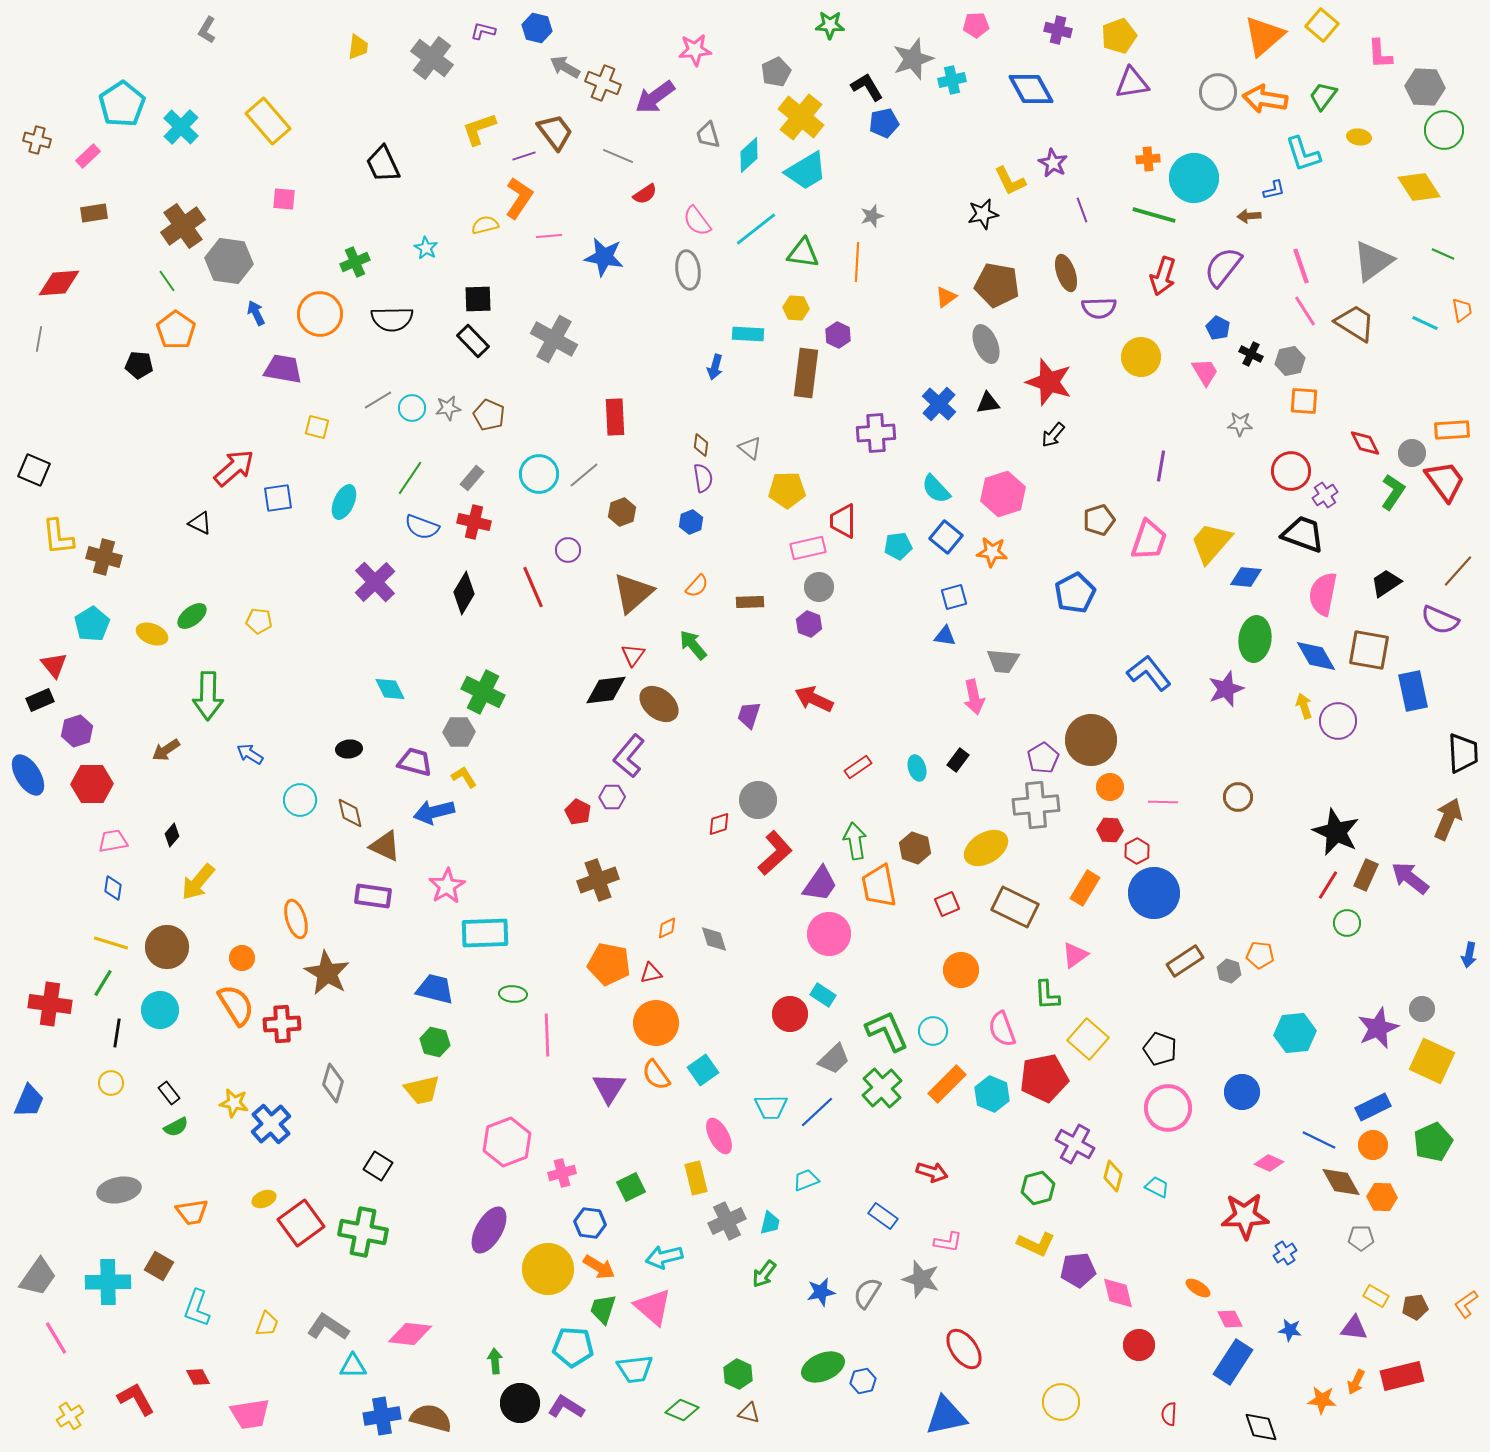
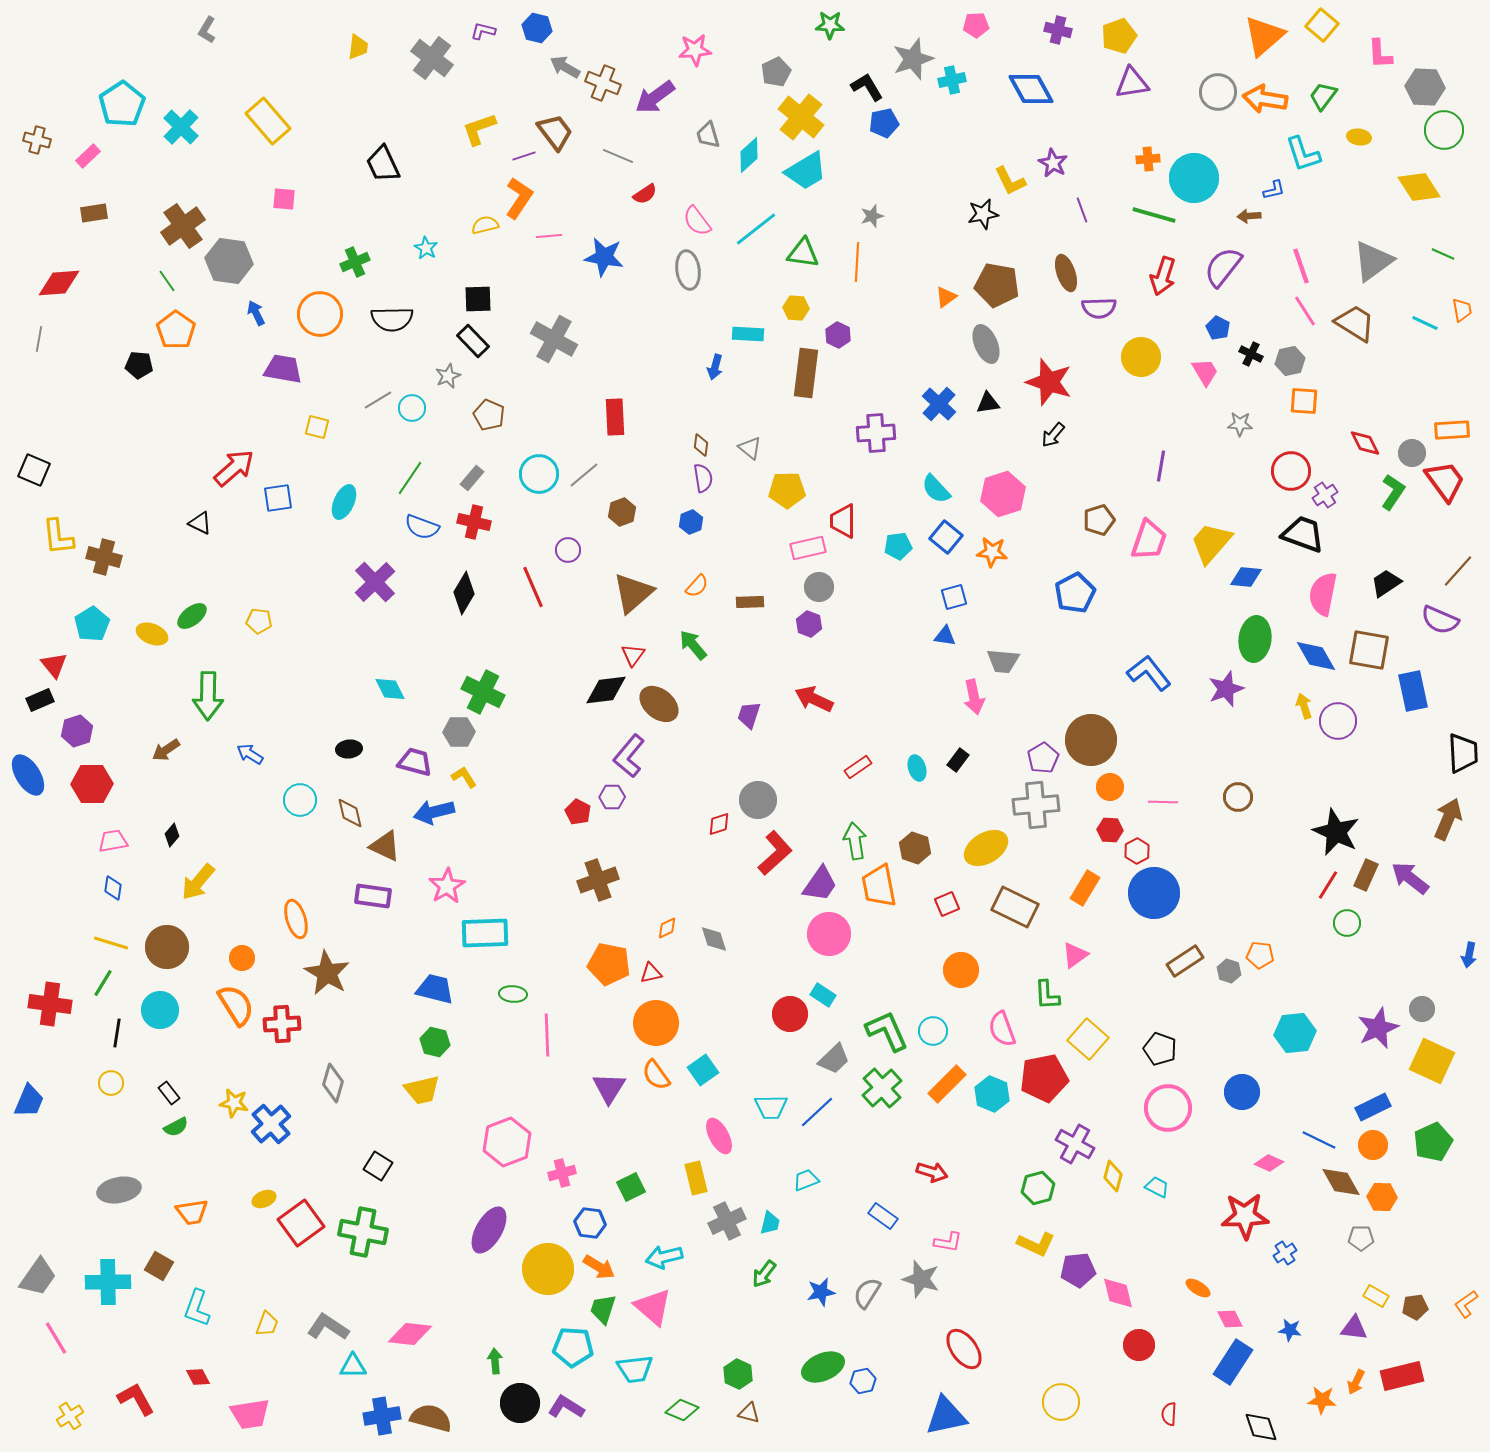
gray star at (448, 408): moved 32 px up; rotated 15 degrees counterclockwise
